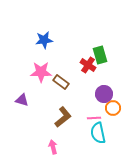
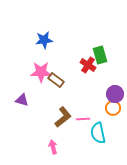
brown rectangle: moved 5 px left, 2 px up
purple circle: moved 11 px right
pink line: moved 11 px left, 1 px down
